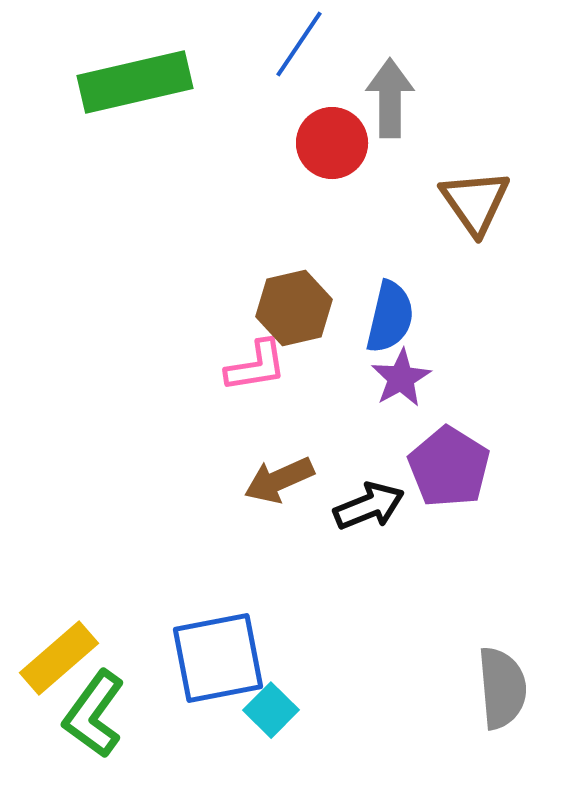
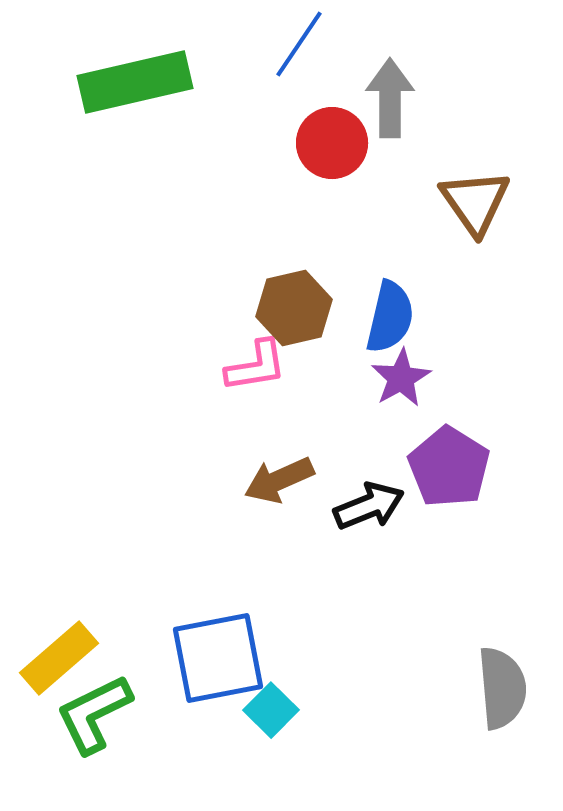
green L-shape: rotated 28 degrees clockwise
